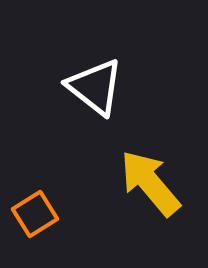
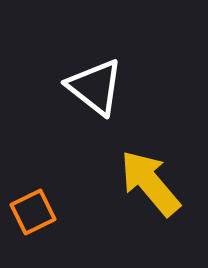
orange square: moved 2 px left, 2 px up; rotated 6 degrees clockwise
